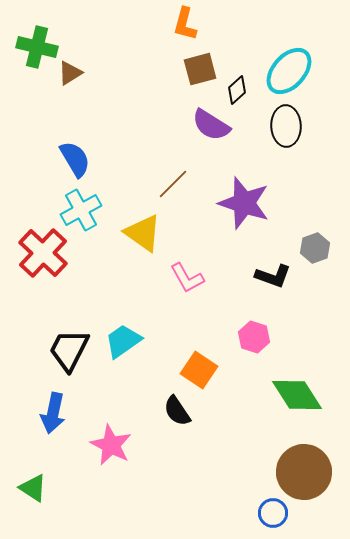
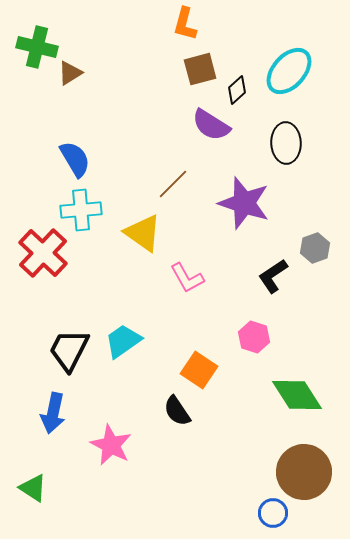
black ellipse: moved 17 px down
cyan cross: rotated 24 degrees clockwise
black L-shape: rotated 126 degrees clockwise
